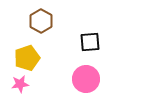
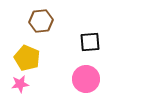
brown hexagon: rotated 25 degrees clockwise
yellow pentagon: rotated 30 degrees counterclockwise
